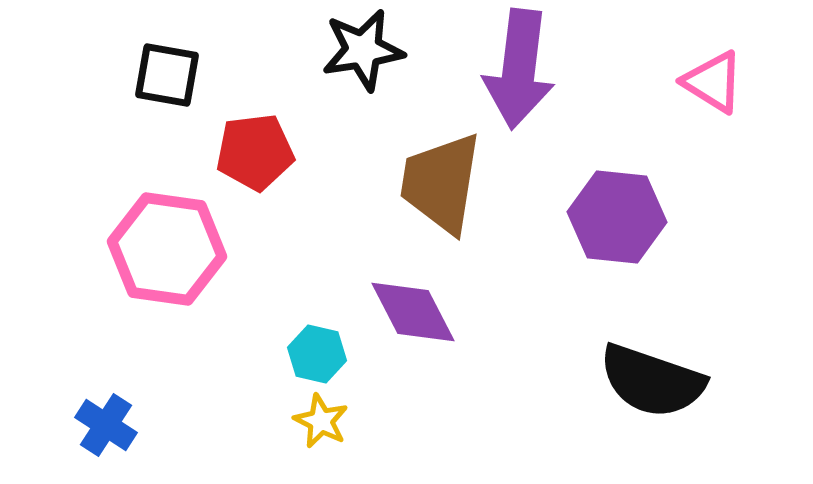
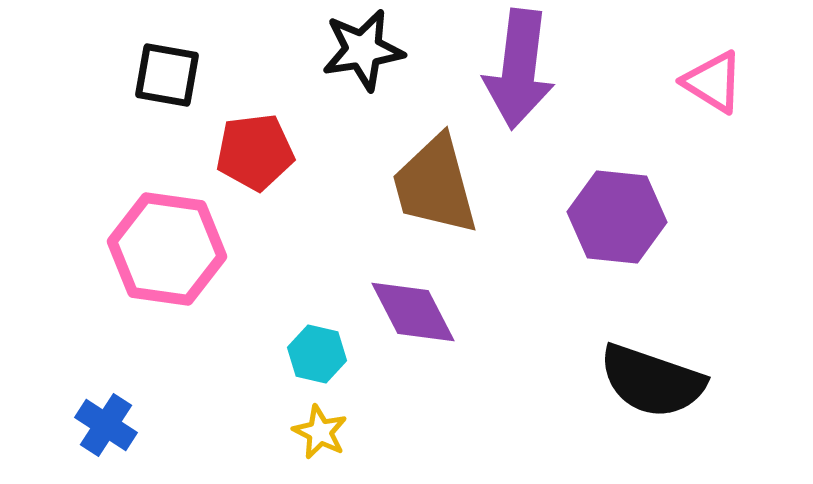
brown trapezoid: moved 6 px left, 2 px down; rotated 24 degrees counterclockwise
yellow star: moved 1 px left, 11 px down
